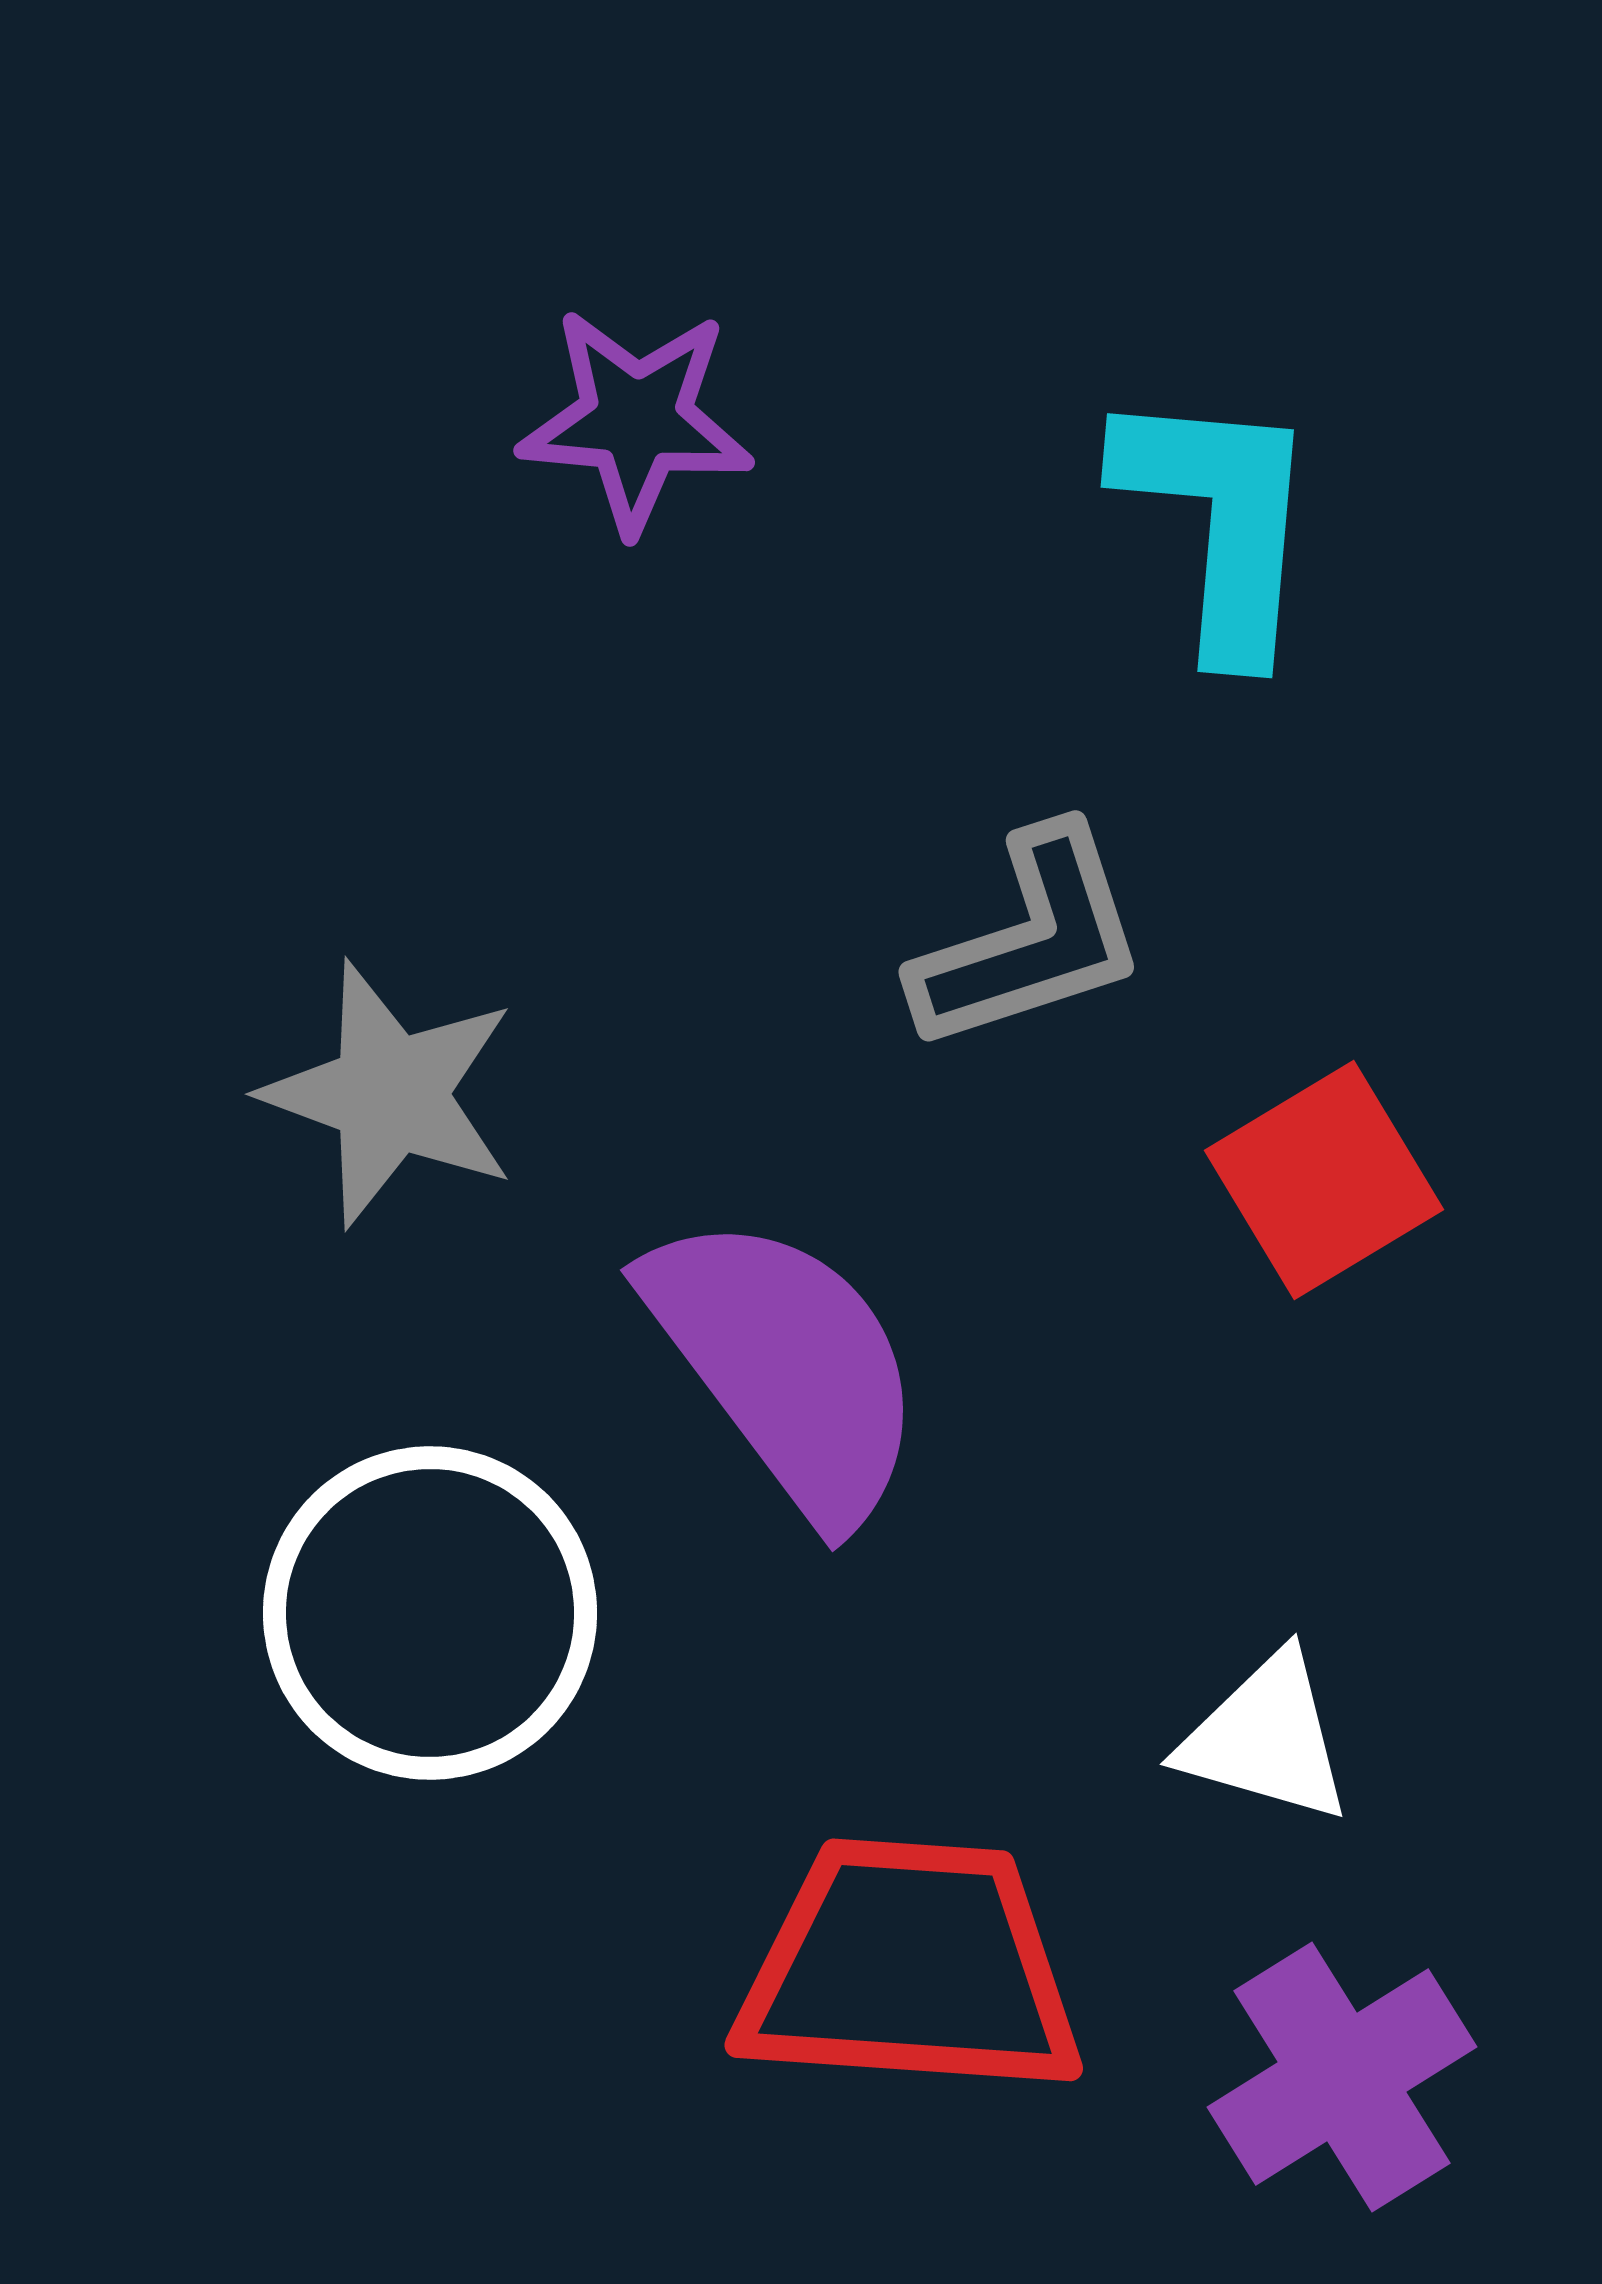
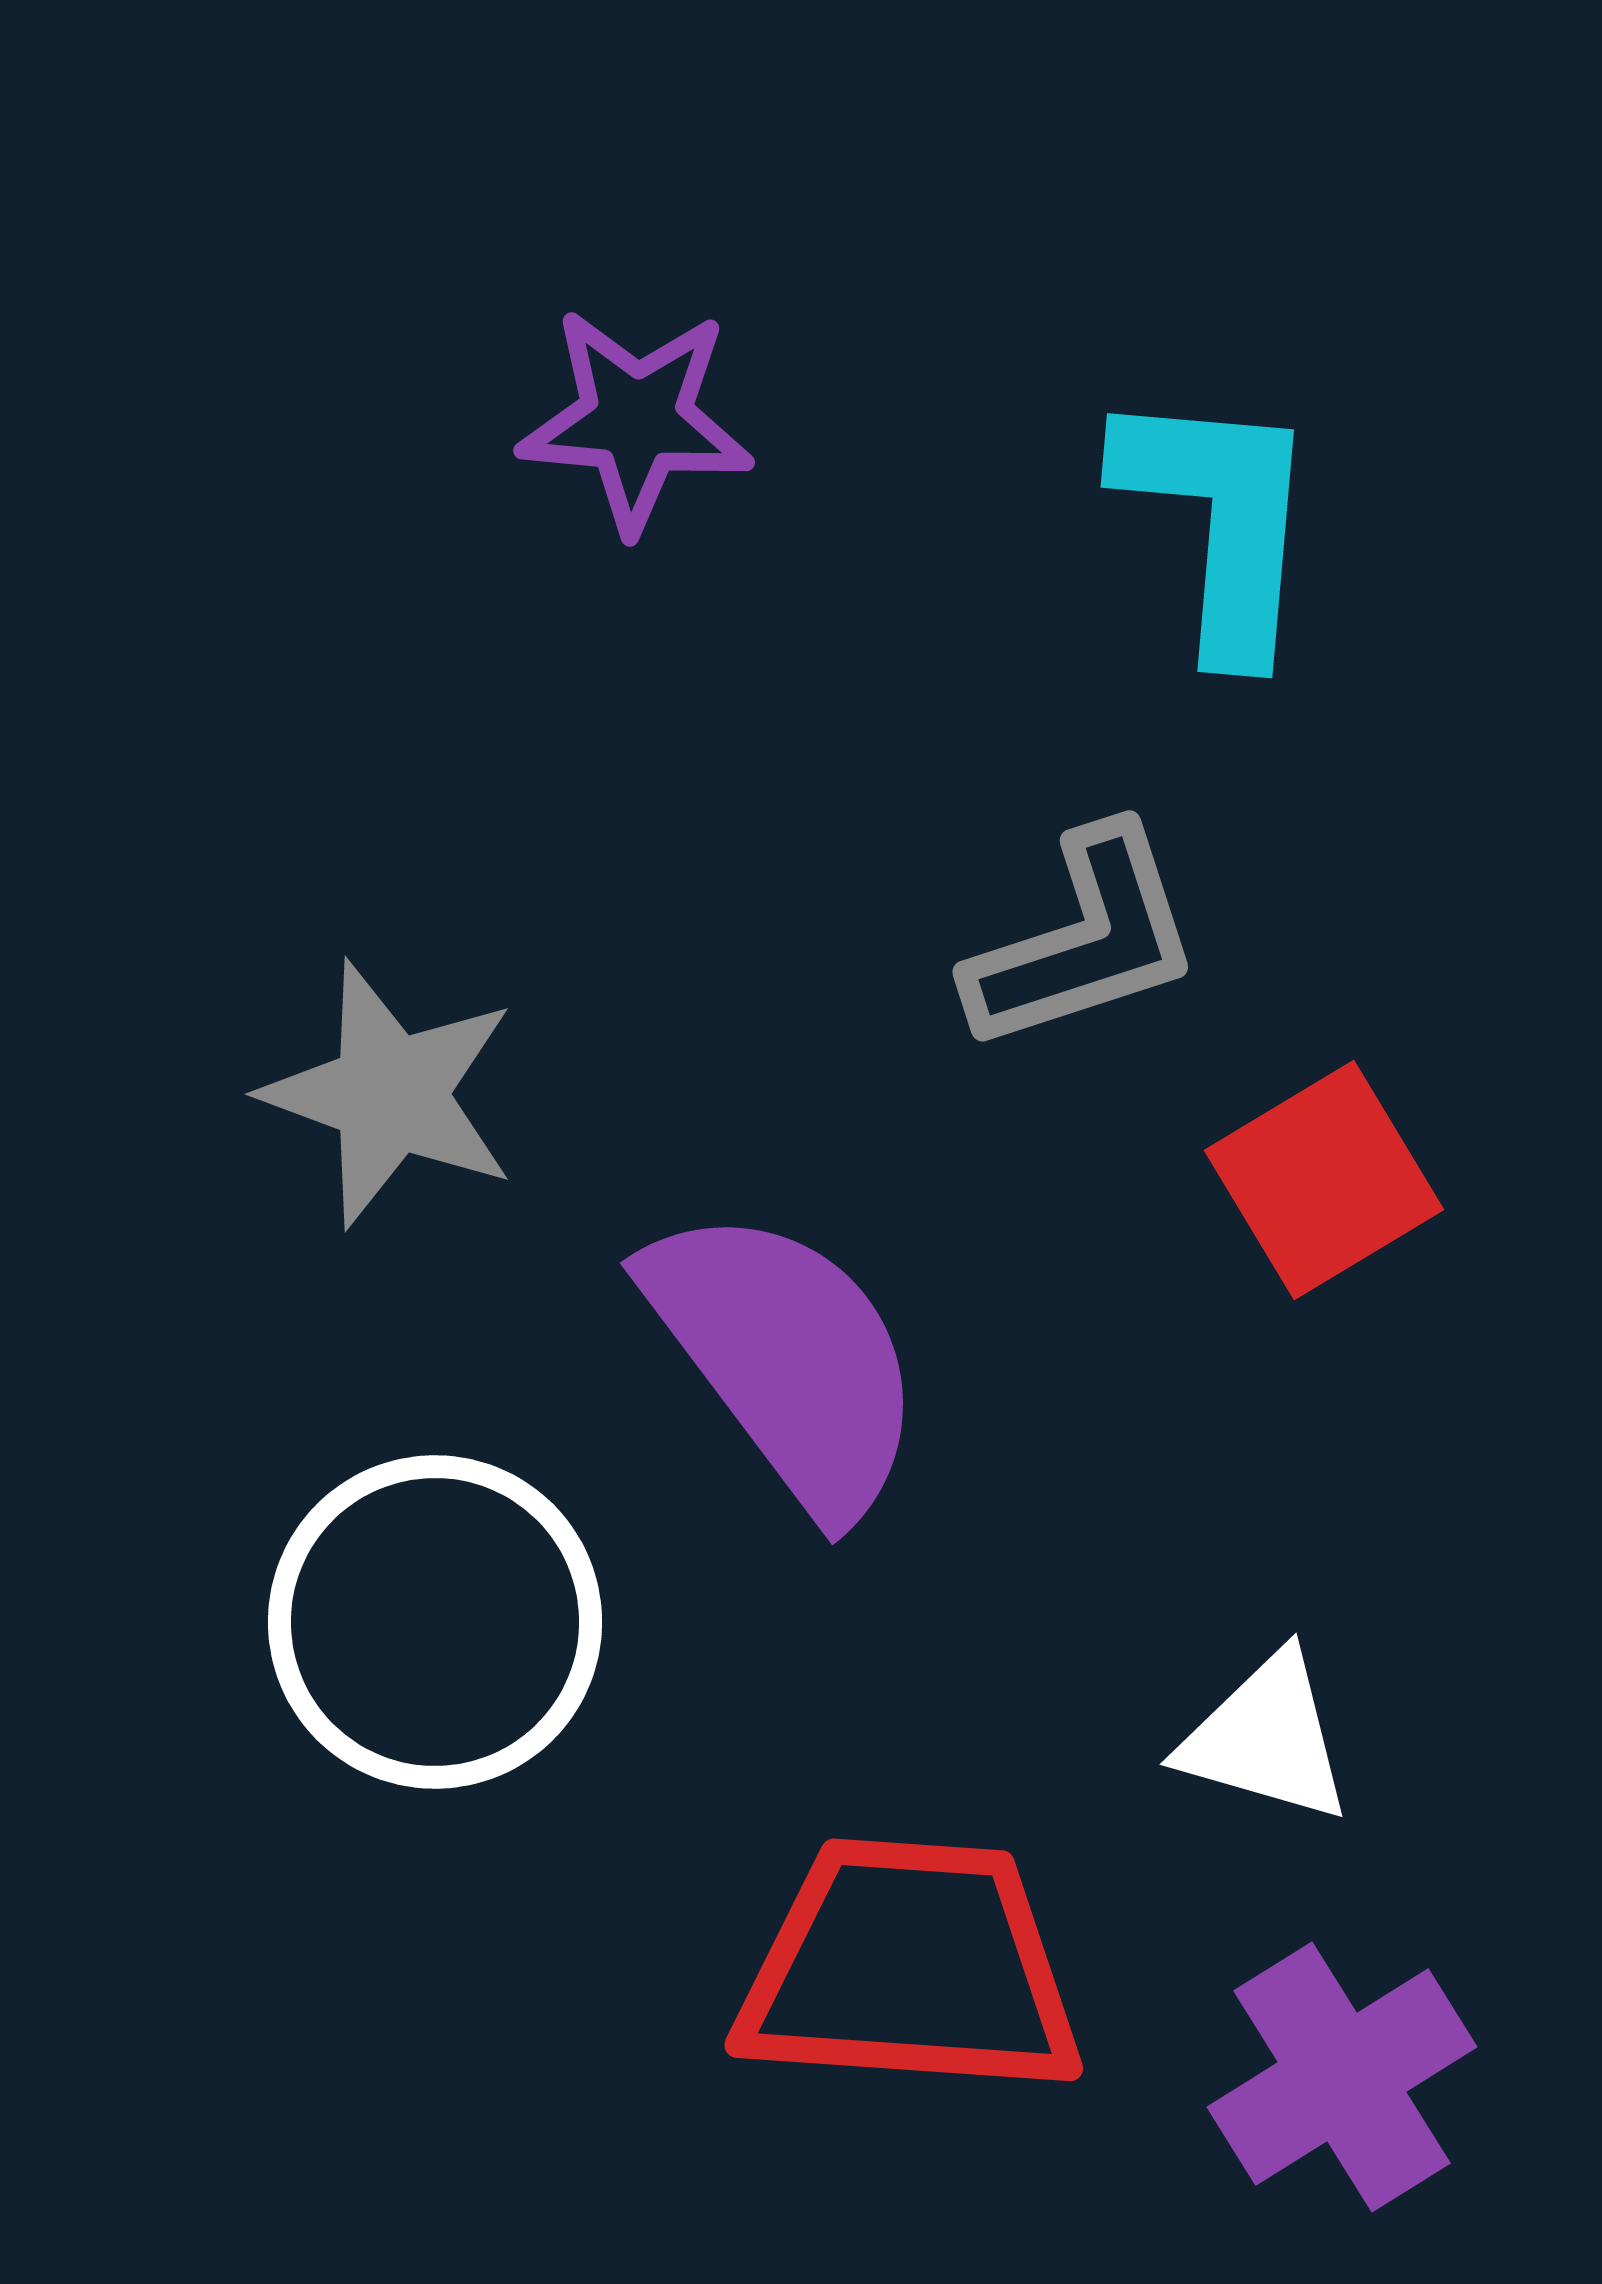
gray L-shape: moved 54 px right
purple semicircle: moved 7 px up
white circle: moved 5 px right, 9 px down
